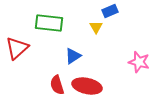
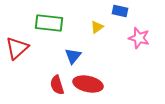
blue rectangle: moved 10 px right; rotated 35 degrees clockwise
yellow triangle: moved 1 px right; rotated 24 degrees clockwise
blue triangle: rotated 18 degrees counterclockwise
pink star: moved 24 px up
red ellipse: moved 1 px right, 2 px up
